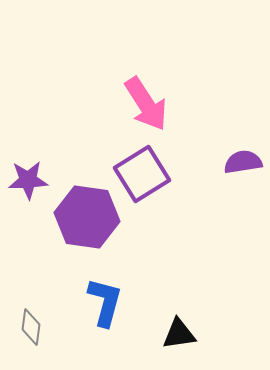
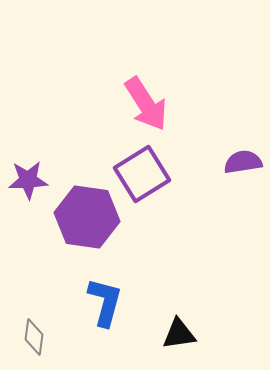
gray diamond: moved 3 px right, 10 px down
